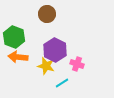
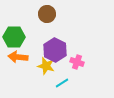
green hexagon: rotated 20 degrees counterclockwise
pink cross: moved 2 px up
